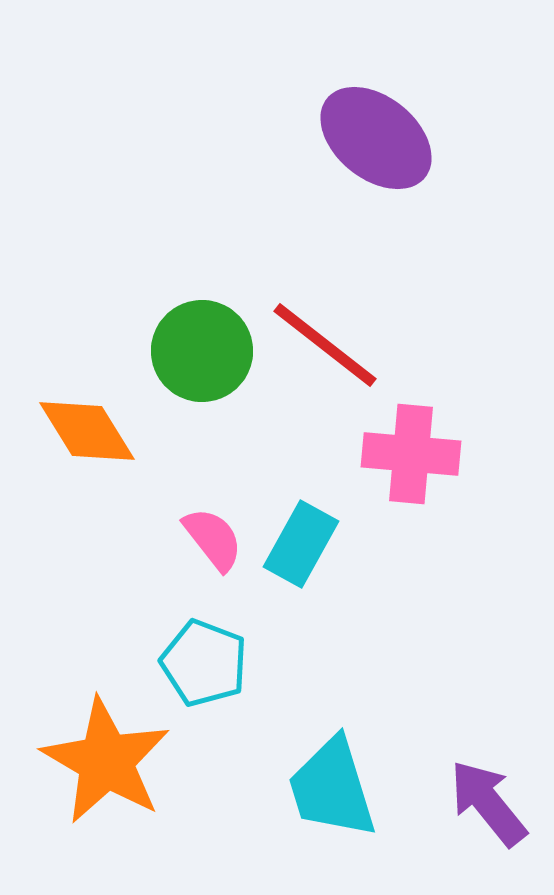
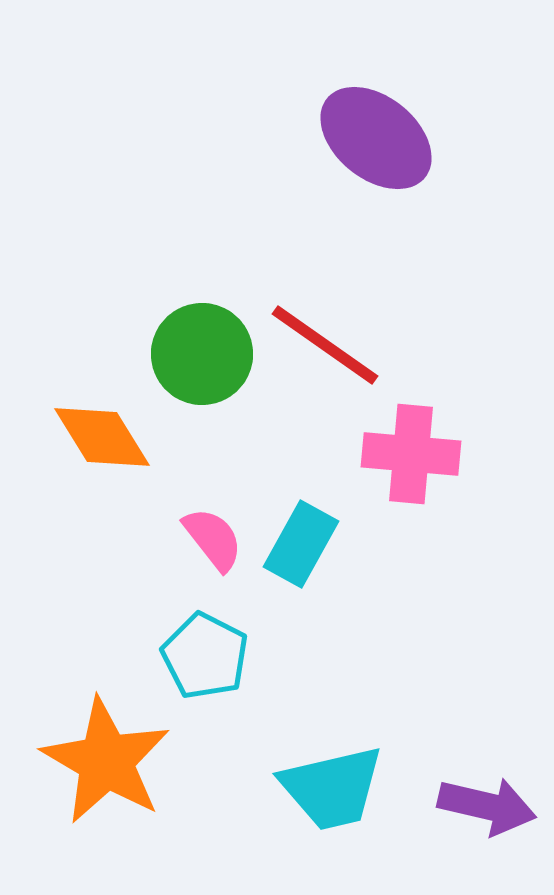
red line: rotated 3 degrees counterclockwise
green circle: moved 3 px down
orange diamond: moved 15 px right, 6 px down
cyan pentagon: moved 1 px right, 7 px up; rotated 6 degrees clockwise
cyan trapezoid: rotated 86 degrees counterclockwise
purple arrow: moved 1 px left, 3 px down; rotated 142 degrees clockwise
